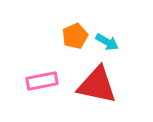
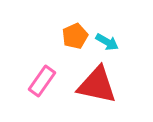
pink rectangle: rotated 44 degrees counterclockwise
